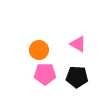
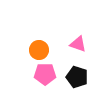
pink triangle: rotated 12 degrees counterclockwise
black pentagon: rotated 15 degrees clockwise
